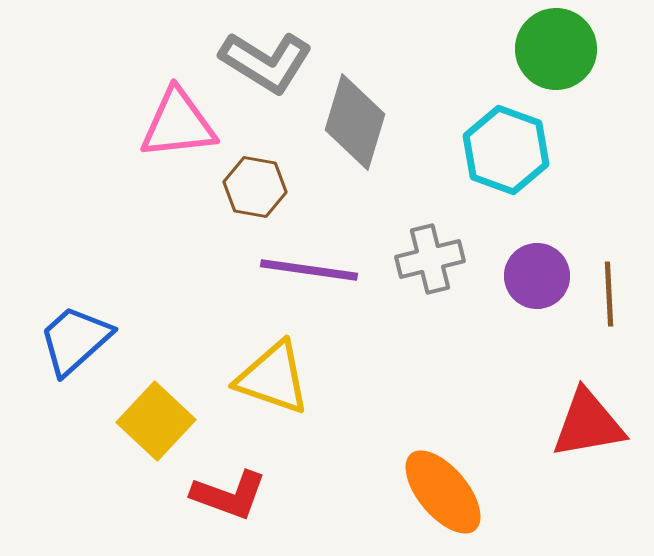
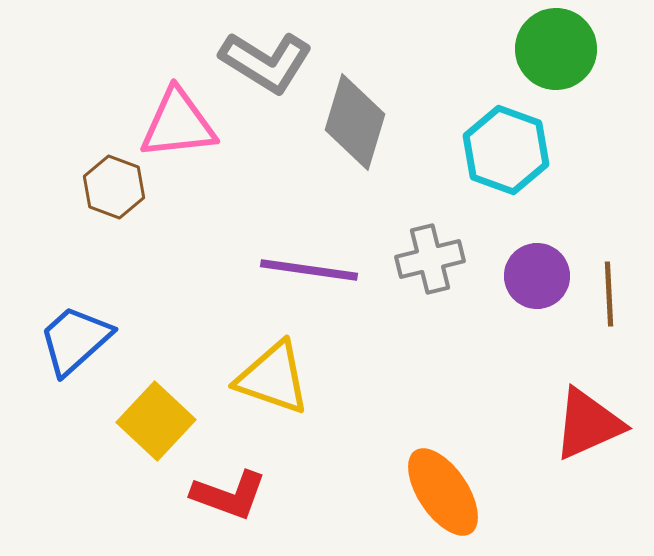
brown hexagon: moved 141 px left; rotated 10 degrees clockwise
red triangle: rotated 14 degrees counterclockwise
orange ellipse: rotated 6 degrees clockwise
